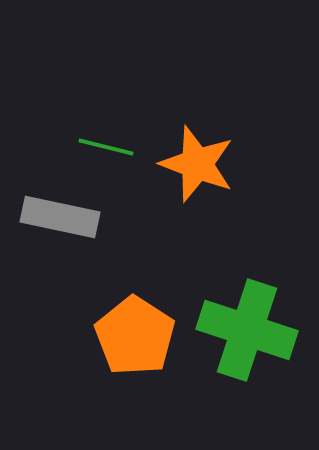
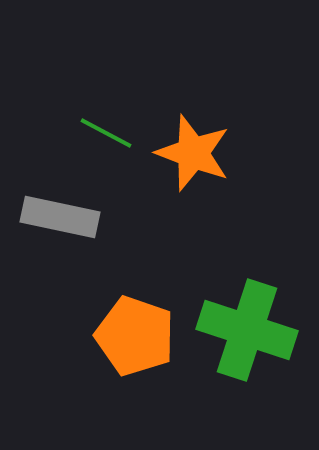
green line: moved 14 px up; rotated 14 degrees clockwise
orange star: moved 4 px left, 11 px up
orange pentagon: rotated 14 degrees counterclockwise
